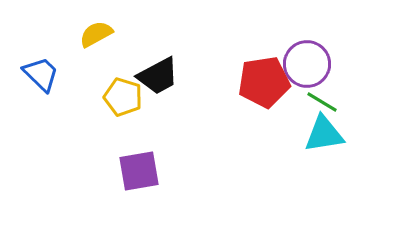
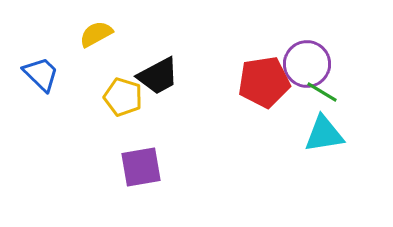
green line: moved 10 px up
purple square: moved 2 px right, 4 px up
